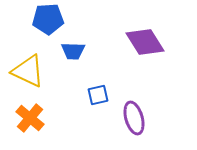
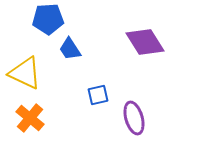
blue trapezoid: moved 3 px left, 2 px up; rotated 55 degrees clockwise
yellow triangle: moved 3 px left, 2 px down
